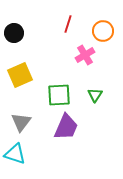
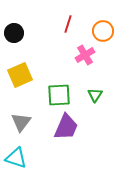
cyan triangle: moved 1 px right, 4 px down
